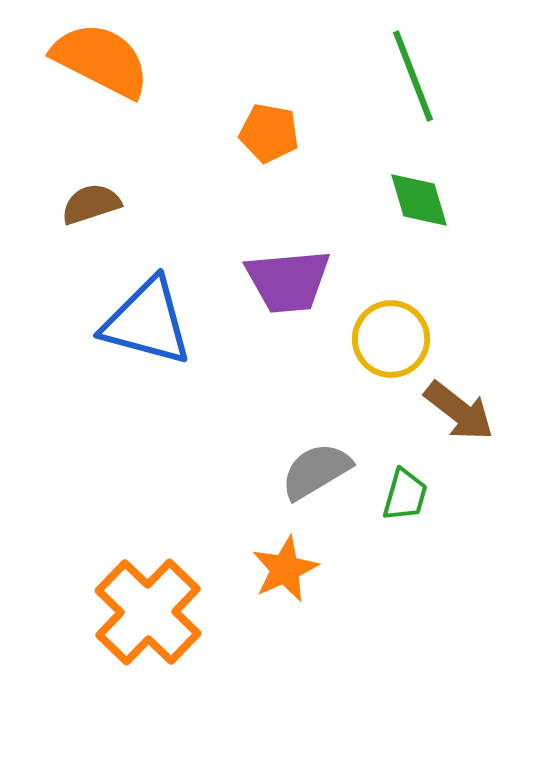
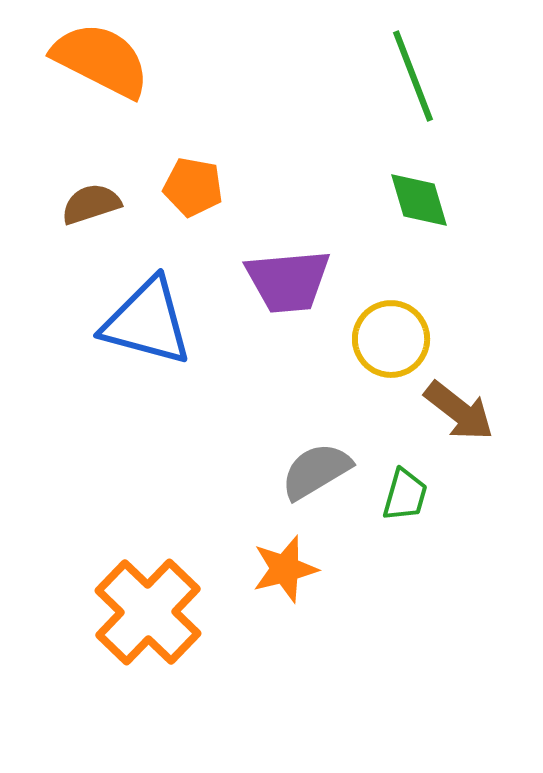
orange pentagon: moved 76 px left, 54 px down
orange star: rotated 10 degrees clockwise
